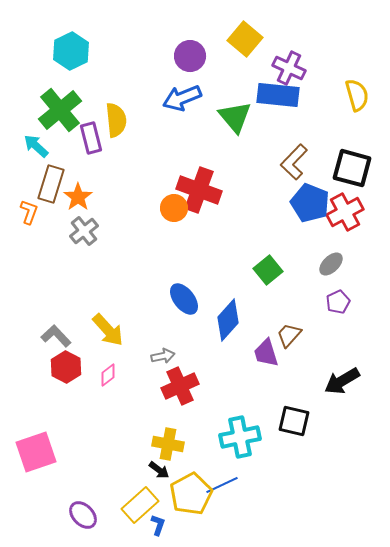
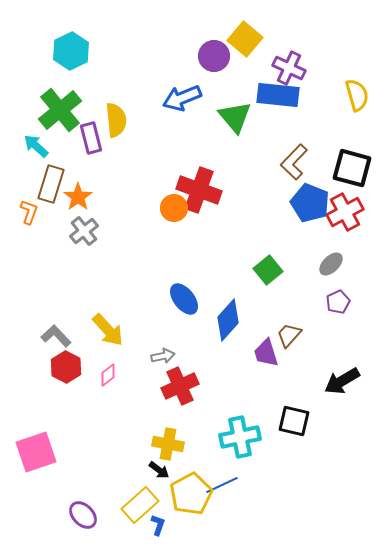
purple circle at (190, 56): moved 24 px right
